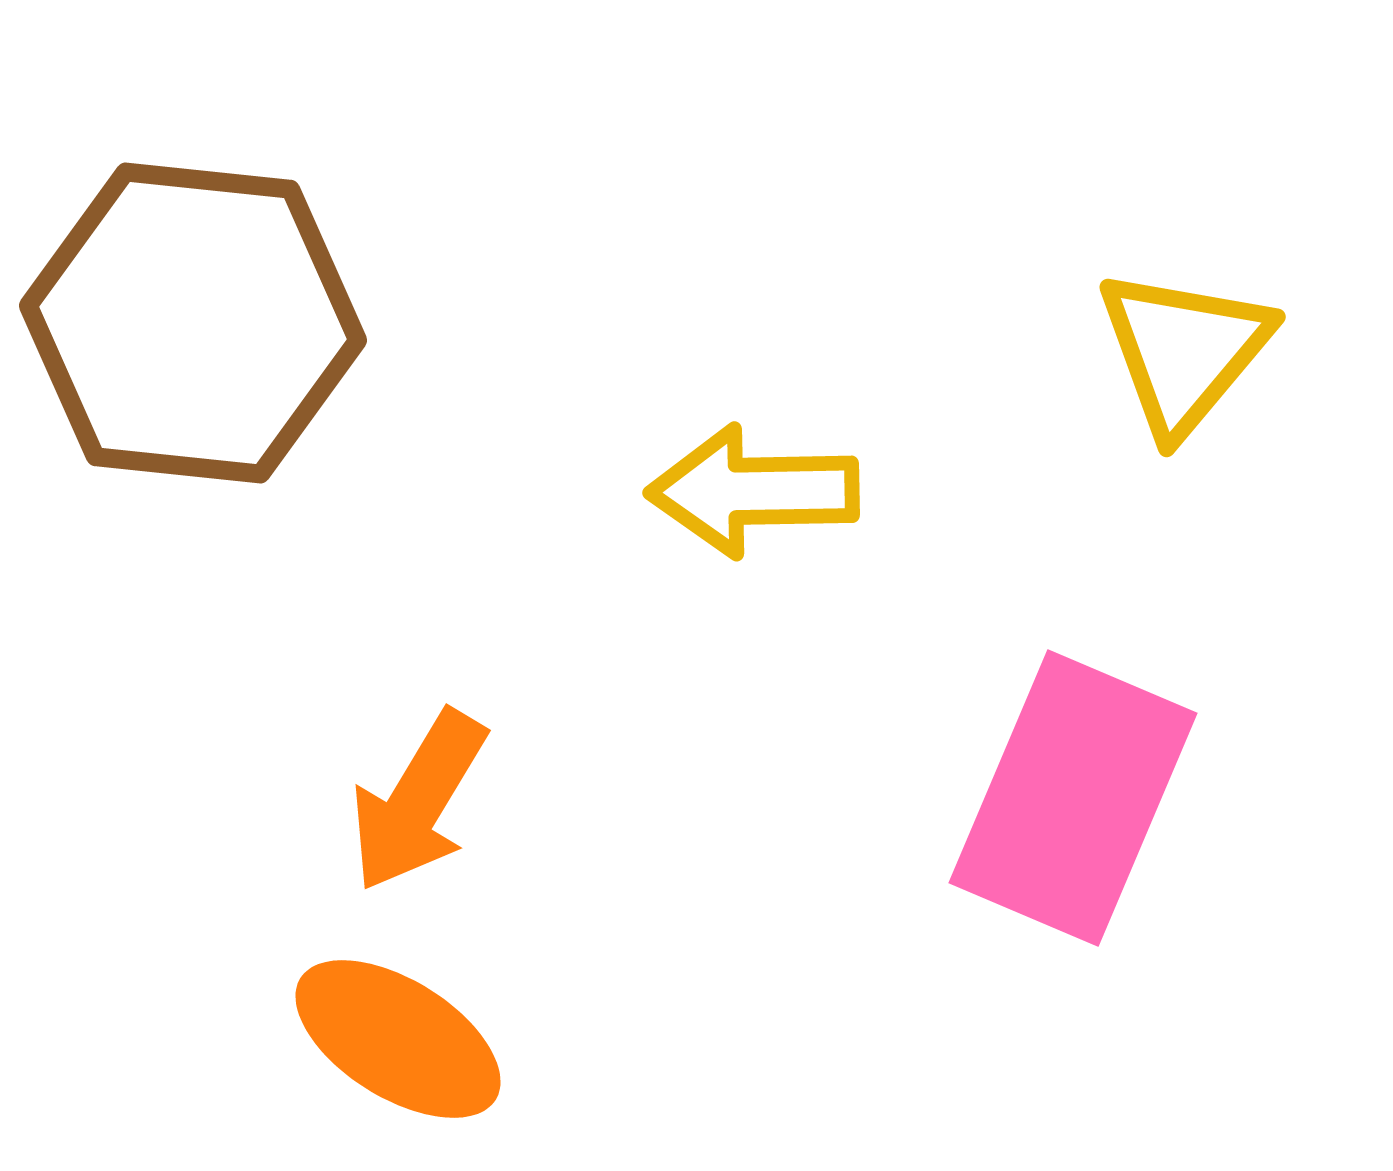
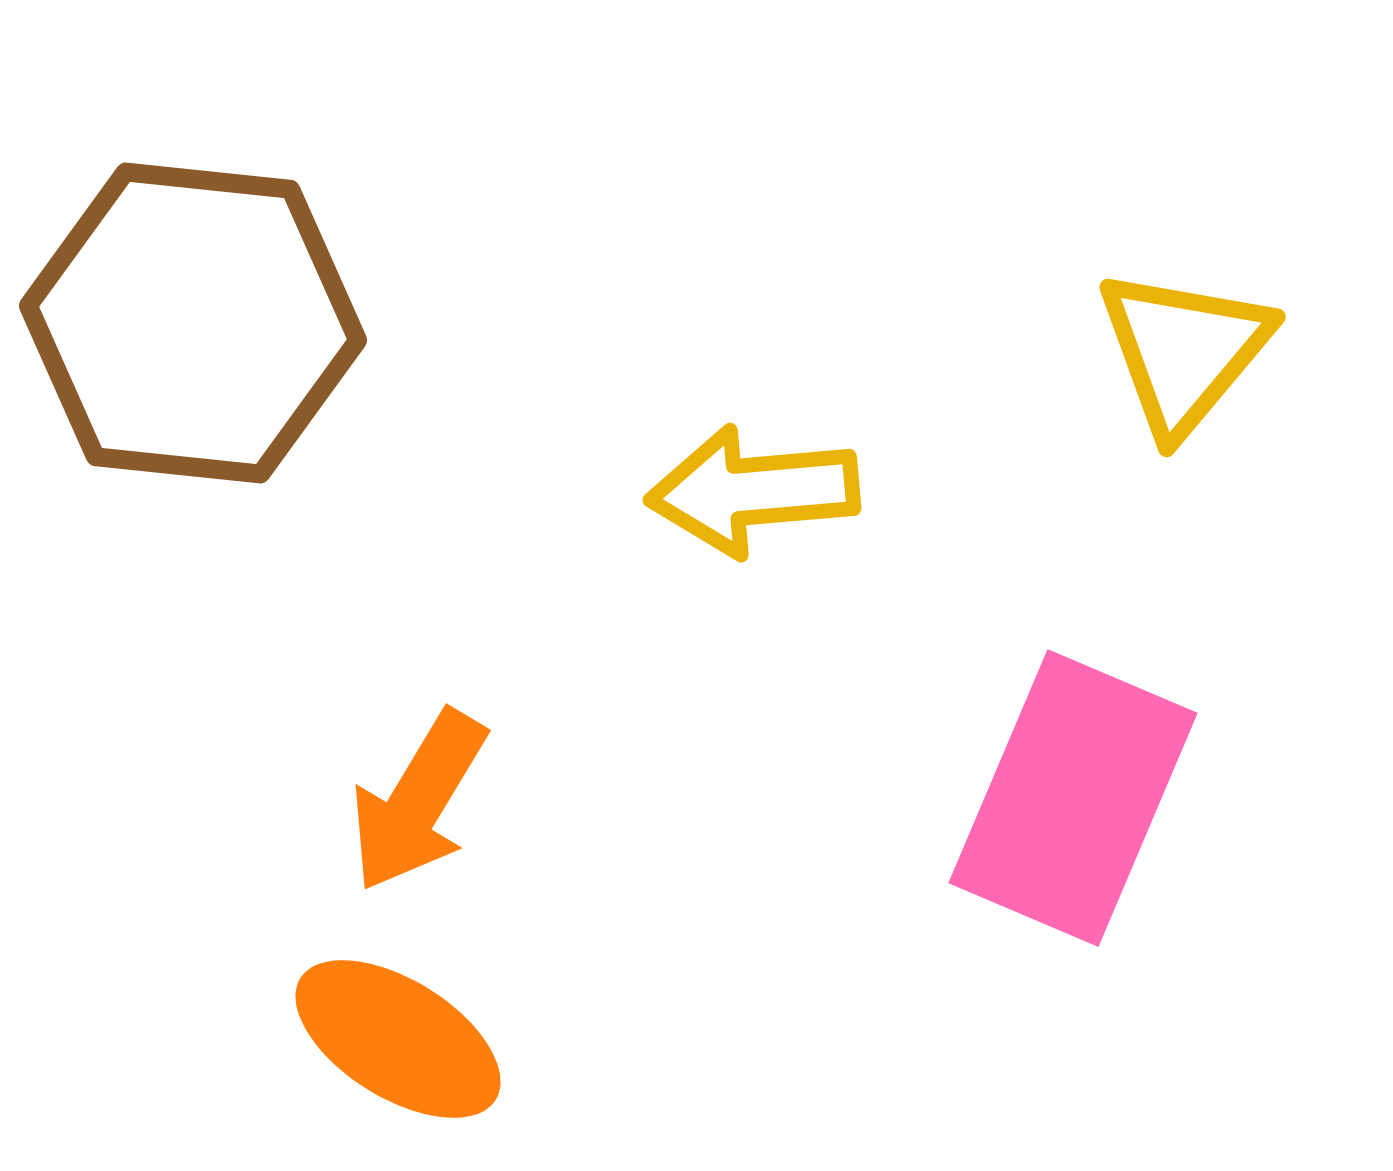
yellow arrow: rotated 4 degrees counterclockwise
